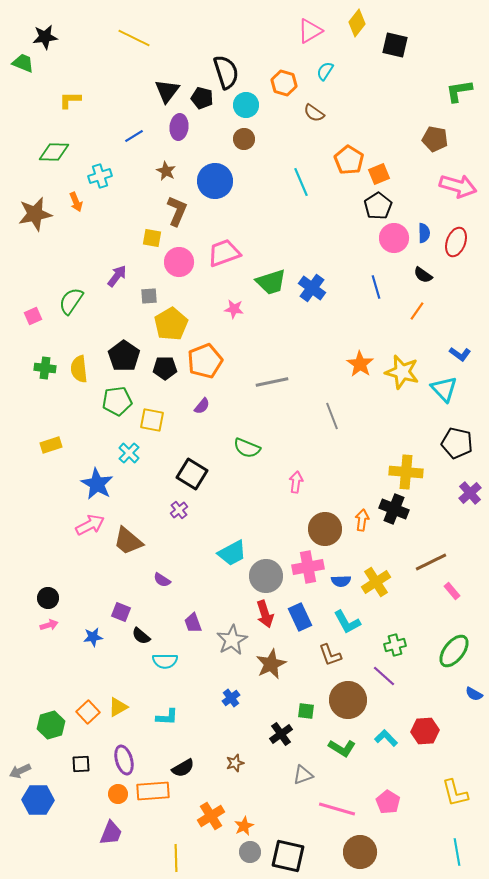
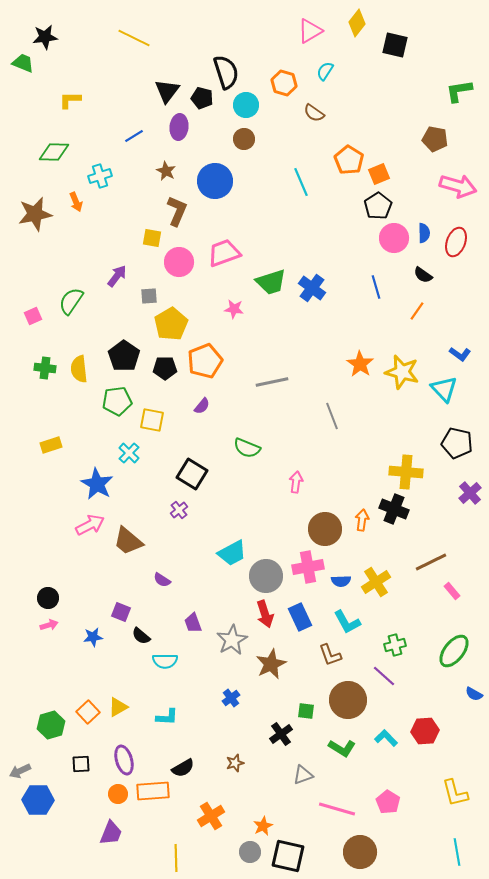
orange star at (244, 826): moved 19 px right
